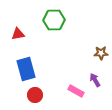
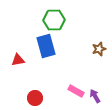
red triangle: moved 26 px down
brown star: moved 2 px left, 4 px up; rotated 16 degrees counterclockwise
blue rectangle: moved 20 px right, 23 px up
purple arrow: moved 16 px down
red circle: moved 3 px down
